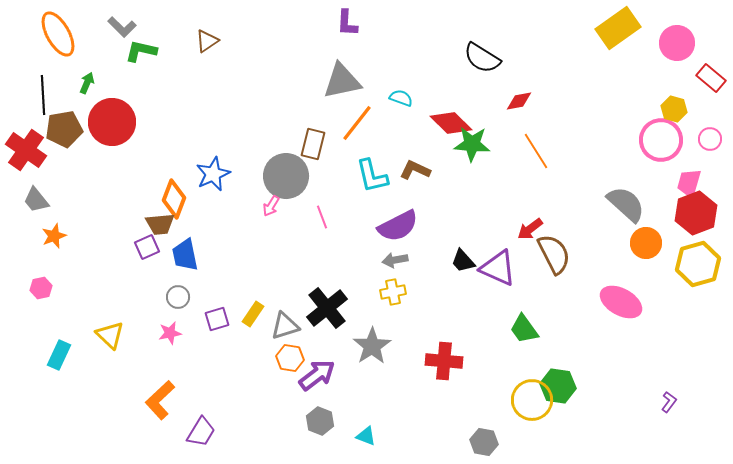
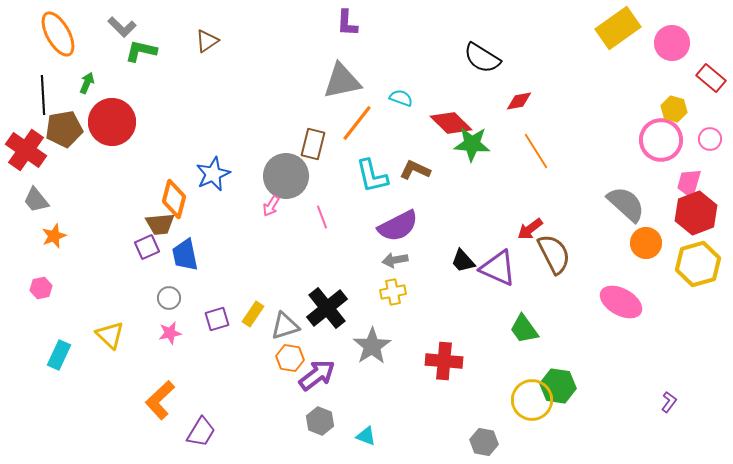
pink circle at (677, 43): moved 5 px left
orange diamond at (174, 199): rotated 6 degrees counterclockwise
gray circle at (178, 297): moved 9 px left, 1 px down
